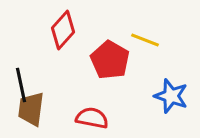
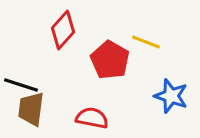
yellow line: moved 1 px right, 2 px down
black line: rotated 60 degrees counterclockwise
